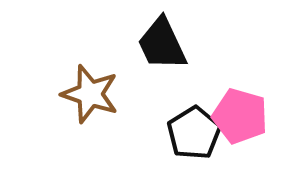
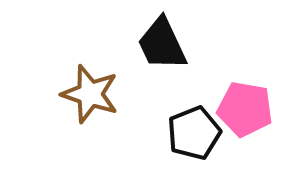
pink pentagon: moved 5 px right, 7 px up; rotated 6 degrees counterclockwise
black pentagon: rotated 10 degrees clockwise
